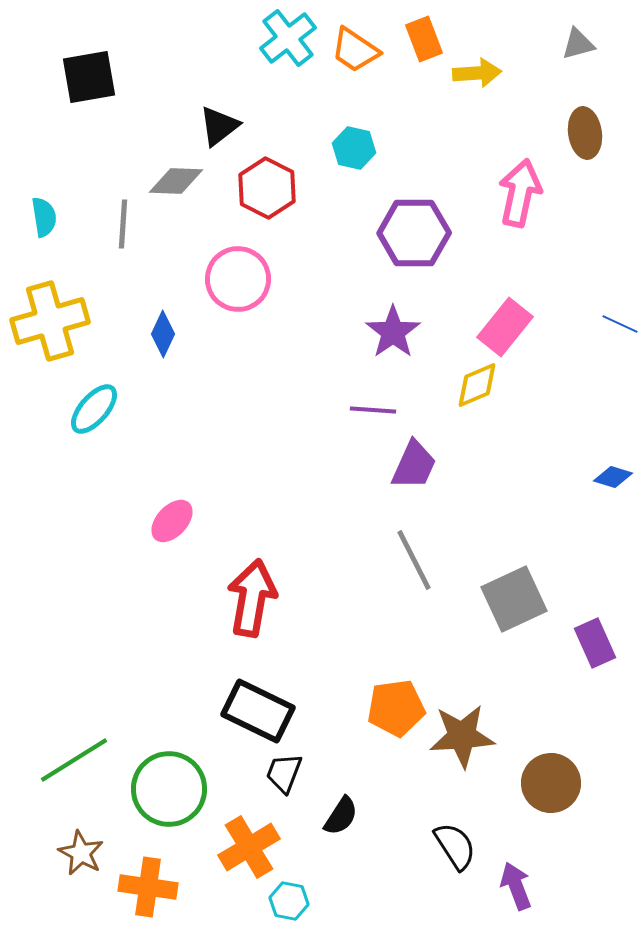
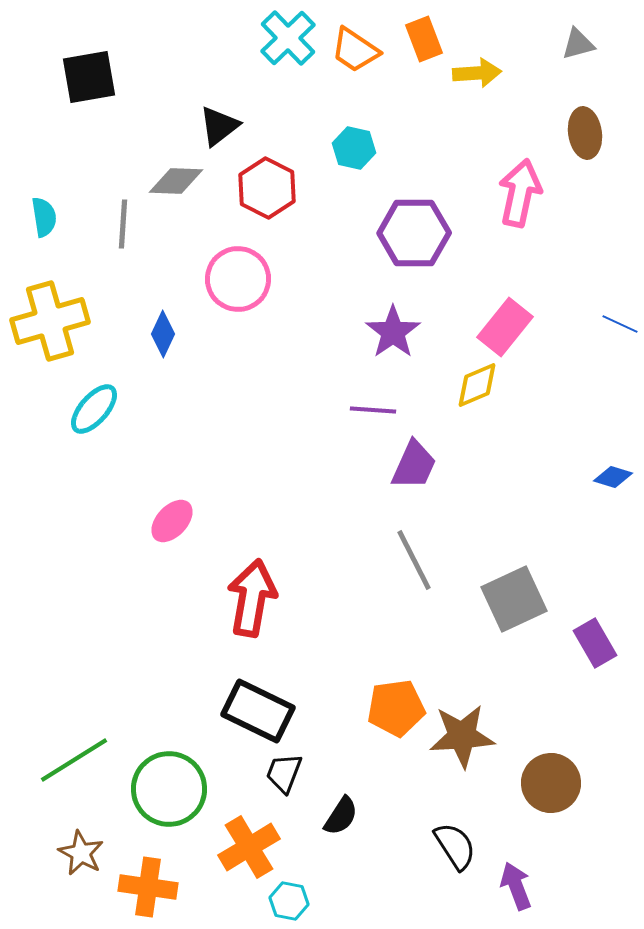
cyan cross at (288, 38): rotated 6 degrees counterclockwise
purple rectangle at (595, 643): rotated 6 degrees counterclockwise
